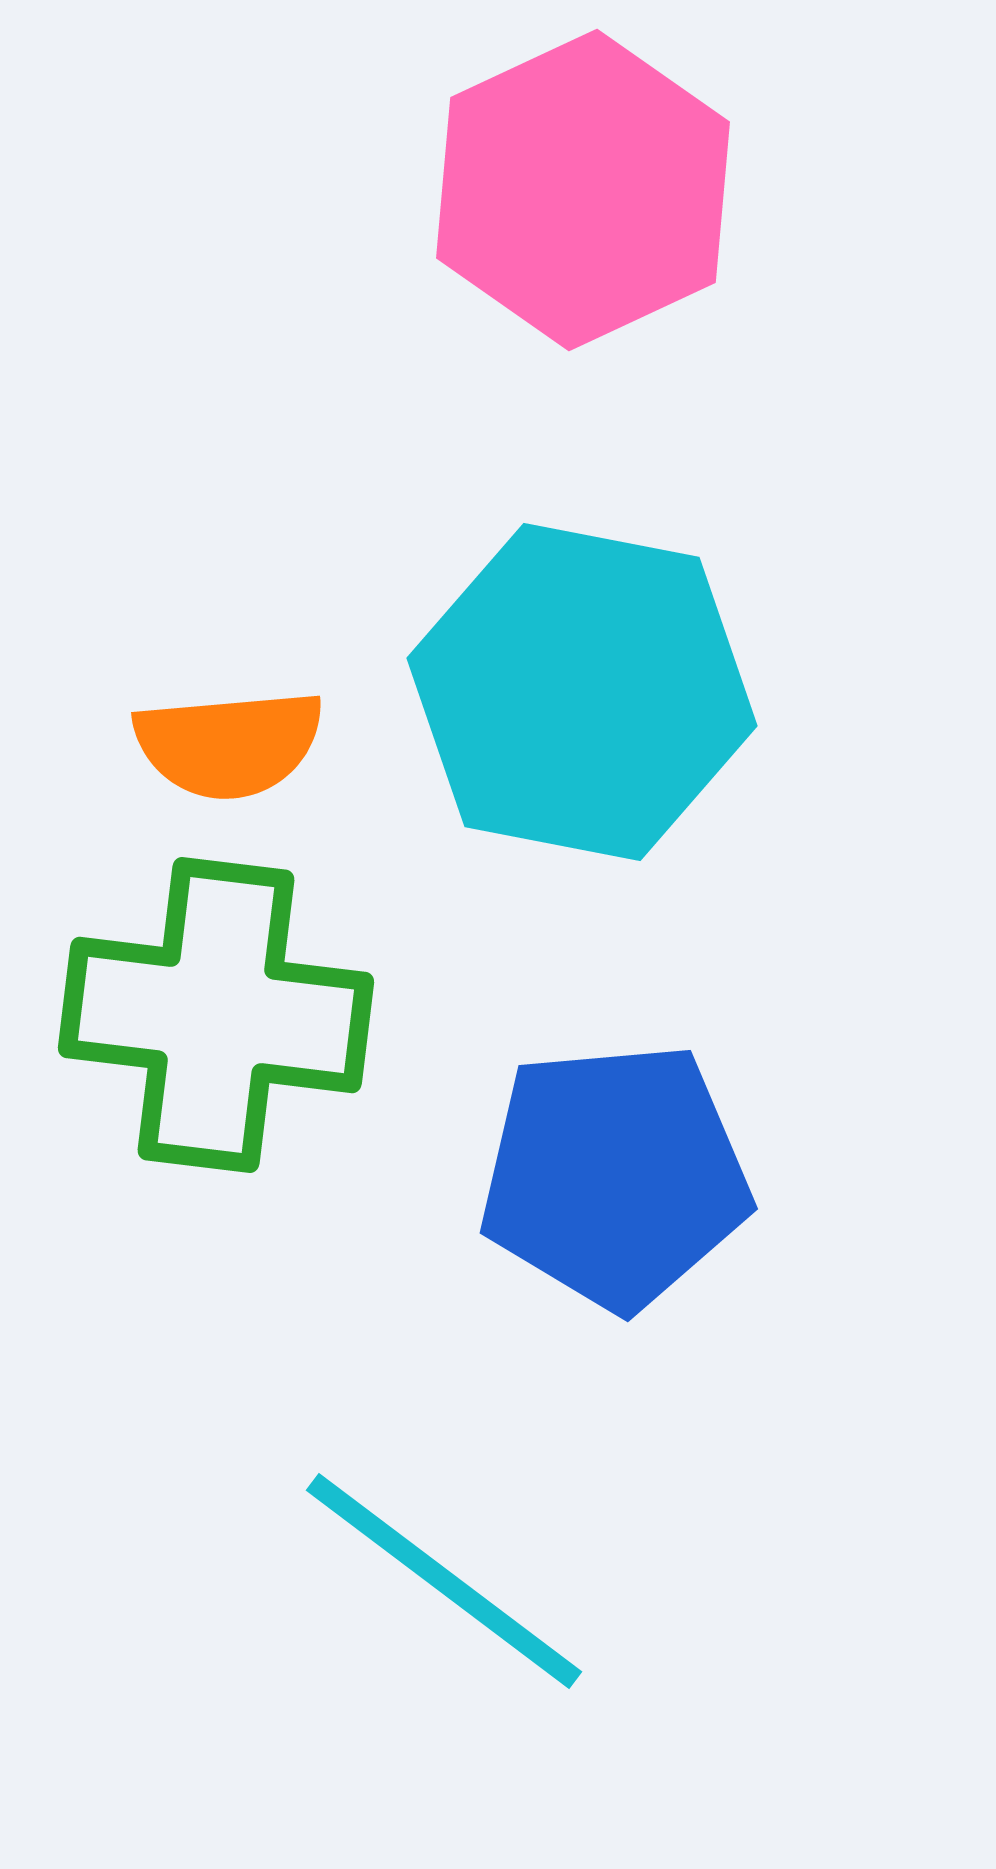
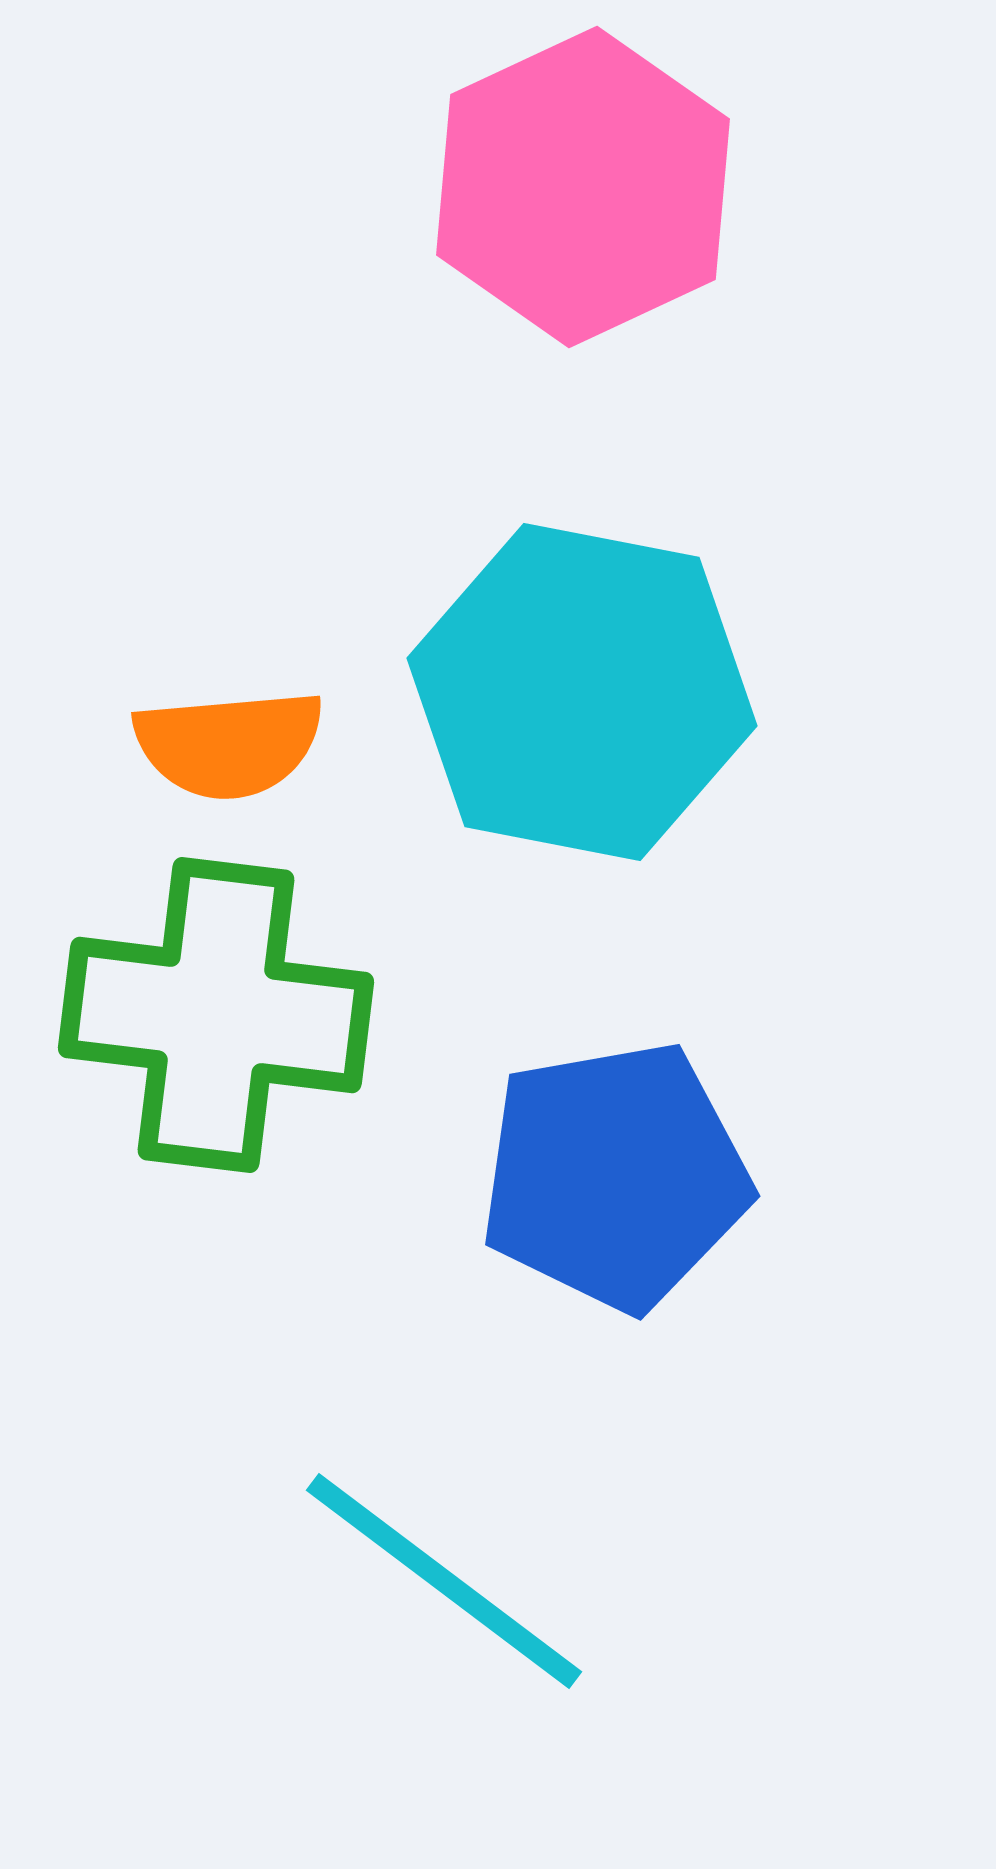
pink hexagon: moved 3 px up
blue pentagon: rotated 5 degrees counterclockwise
